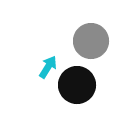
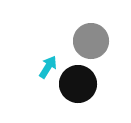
black circle: moved 1 px right, 1 px up
